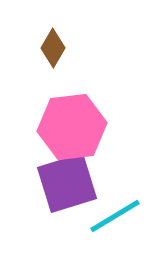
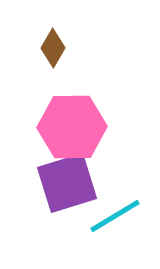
pink hexagon: rotated 6 degrees clockwise
